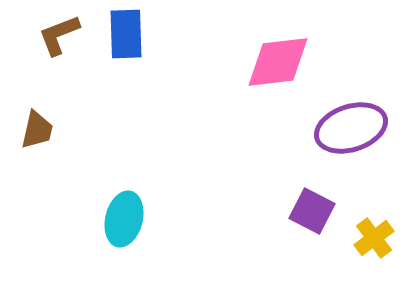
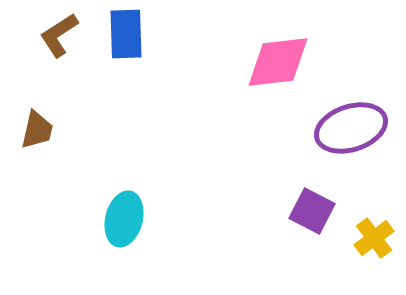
brown L-shape: rotated 12 degrees counterclockwise
